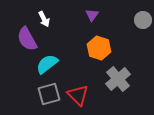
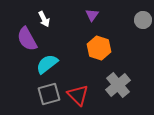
gray cross: moved 6 px down
